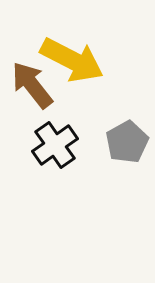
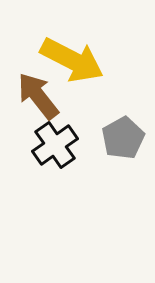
brown arrow: moved 6 px right, 11 px down
gray pentagon: moved 4 px left, 4 px up
